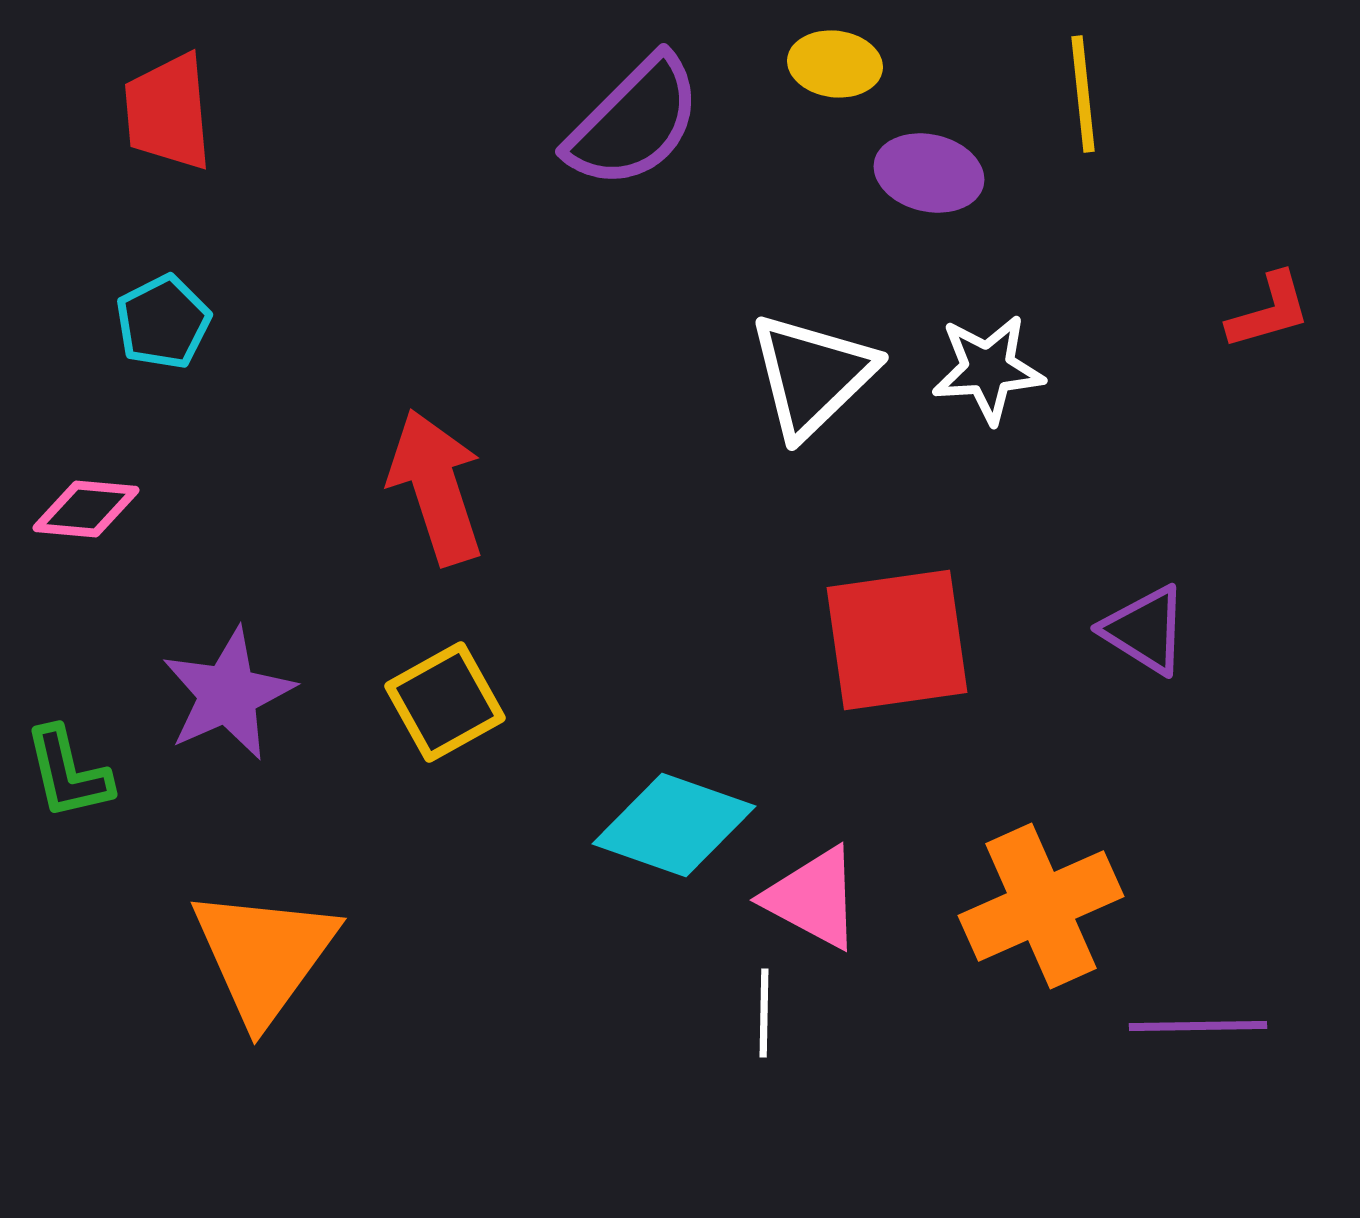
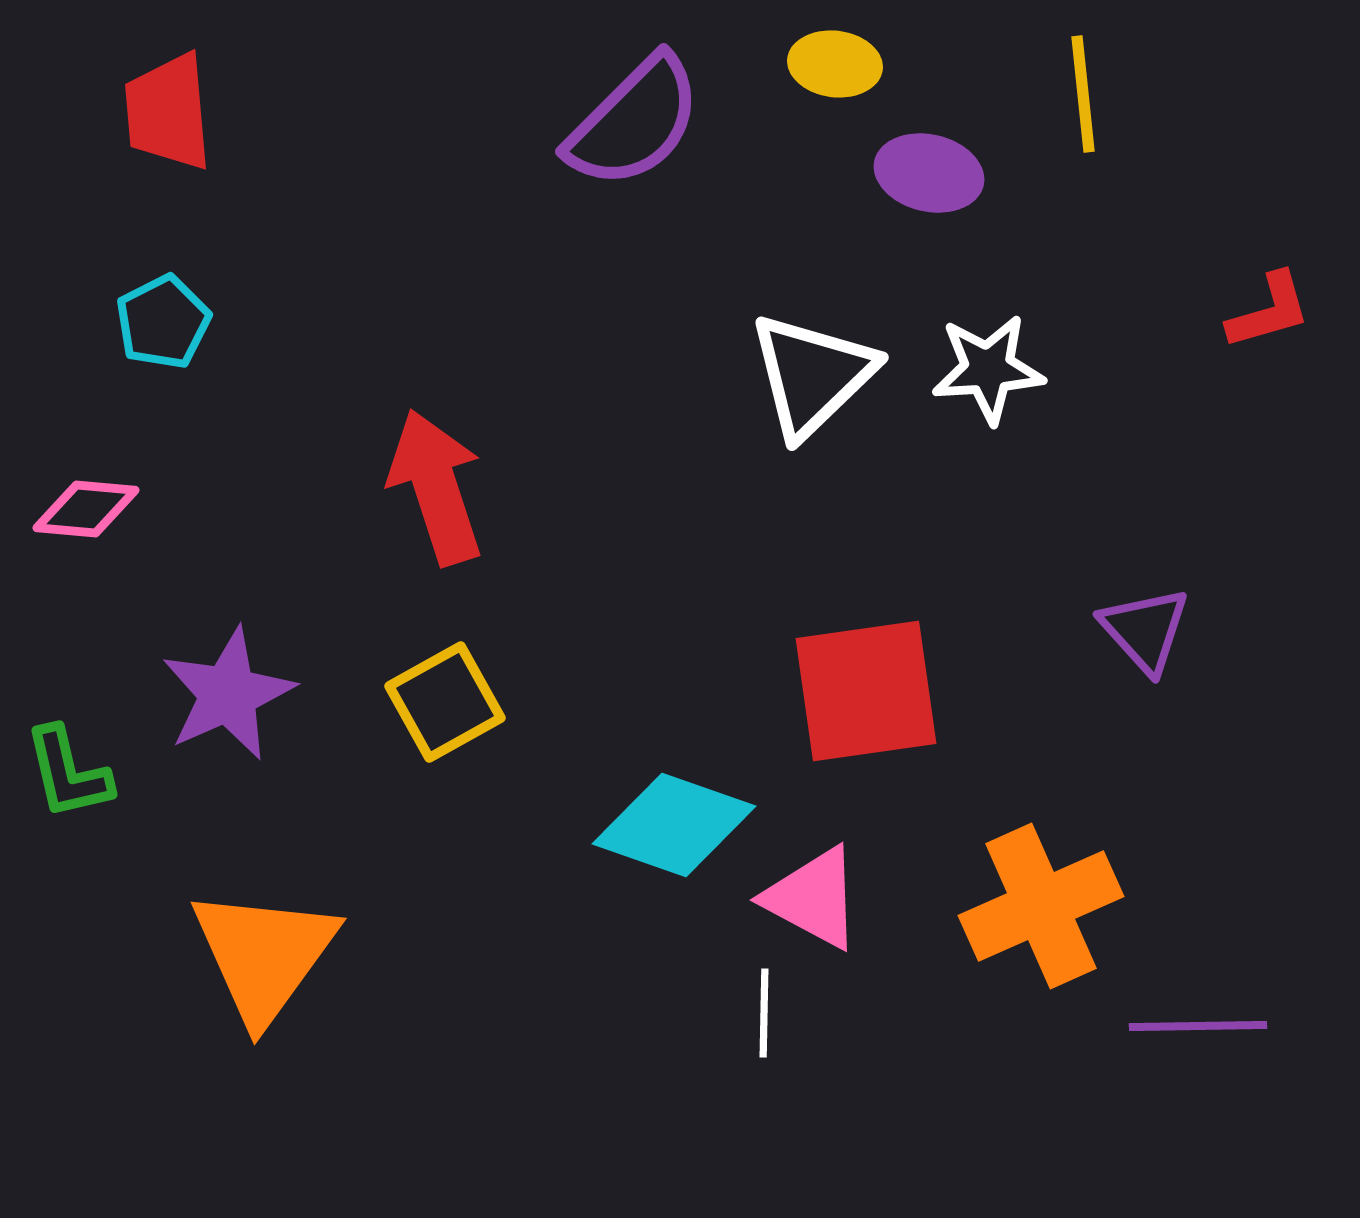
purple triangle: rotated 16 degrees clockwise
red square: moved 31 px left, 51 px down
